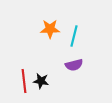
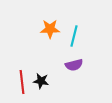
red line: moved 2 px left, 1 px down
